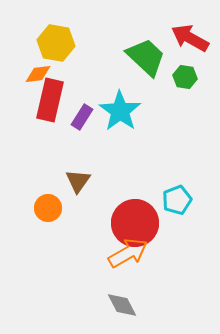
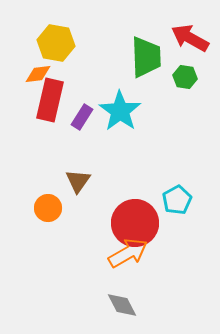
green trapezoid: rotated 45 degrees clockwise
cyan pentagon: rotated 8 degrees counterclockwise
